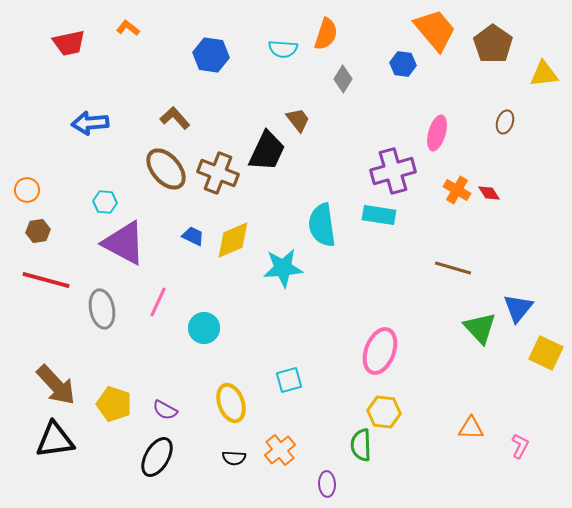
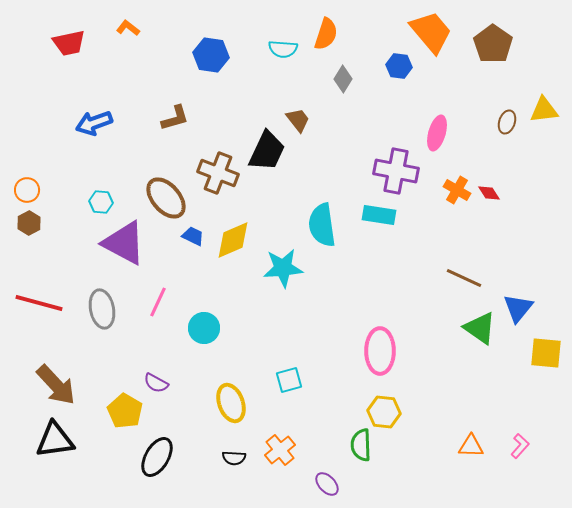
orange trapezoid at (435, 30): moved 4 px left, 2 px down
blue hexagon at (403, 64): moved 4 px left, 2 px down
yellow triangle at (544, 74): moved 36 px down
brown L-shape at (175, 118): rotated 116 degrees clockwise
brown ellipse at (505, 122): moved 2 px right
blue arrow at (90, 123): moved 4 px right; rotated 15 degrees counterclockwise
brown ellipse at (166, 169): moved 29 px down
purple cross at (393, 171): moved 3 px right; rotated 27 degrees clockwise
cyan hexagon at (105, 202): moved 4 px left
brown hexagon at (38, 231): moved 9 px left, 8 px up; rotated 20 degrees counterclockwise
brown line at (453, 268): moved 11 px right, 10 px down; rotated 9 degrees clockwise
red line at (46, 280): moved 7 px left, 23 px down
green triangle at (480, 328): rotated 12 degrees counterclockwise
pink ellipse at (380, 351): rotated 21 degrees counterclockwise
yellow square at (546, 353): rotated 20 degrees counterclockwise
yellow pentagon at (114, 404): moved 11 px right, 7 px down; rotated 12 degrees clockwise
purple semicircle at (165, 410): moved 9 px left, 27 px up
orange triangle at (471, 428): moved 18 px down
pink L-shape at (520, 446): rotated 15 degrees clockwise
purple ellipse at (327, 484): rotated 40 degrees counterclockwise
